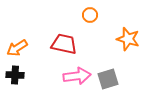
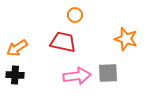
orange circle: moved 15 px left
orange star: moved 2 px left
red trapezoid: moved 1 px left, 2 px up
gray square: moved 6 px up; rotated 15 degrees clockwise
